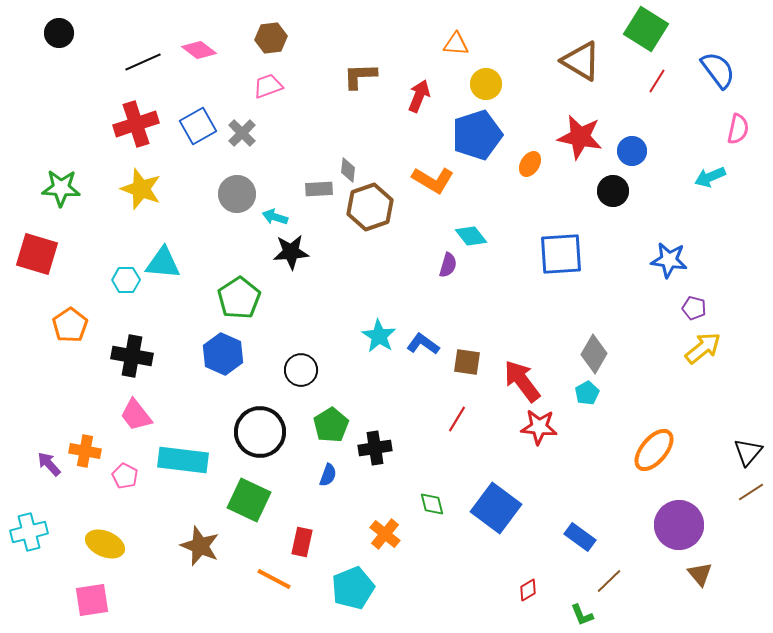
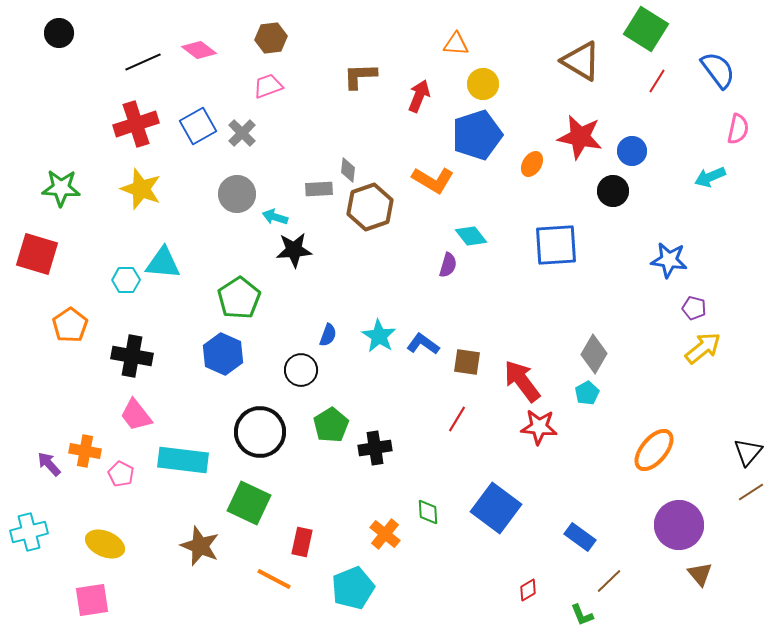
yellow circle at (486, 84): moved 3 px left
orange ellipse at (530, 164): moved 2 px right
black star at (291, 252): moved 3 px right, 2 px up
blue square at (561, 254): moved 5 px left, 9 px up
blue semicircle at (328, 475): moved 140 px up
pink pentagon at (125, 476): moved 4 px left, 2 px up
green square at (249, 500): moved 3 px down
green diamond at (432, 504): moved 4 px left, 8 px down; rotated 12 degrees clockwise
